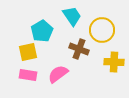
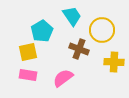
pink semicircle: moved 5 px right, 4 px down
